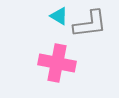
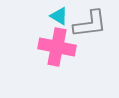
pink cross: moved 16 px up
